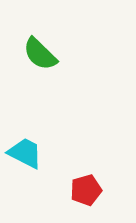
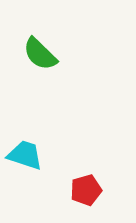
cyan trapezoid: moved 2 px down; rotated 9 degrees counterclockwise
